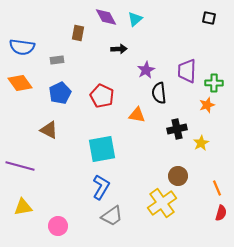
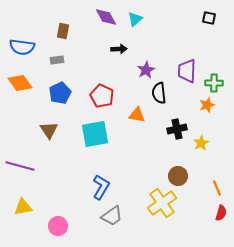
brown rectangle: moved 15 px left, 2 px up
brown triangle: rotated 30 degrees clockwise
cyan square: moved 7 px left, 15 px up
